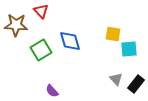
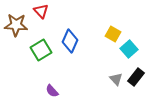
yellow square: rotated 21 degrees clockwise
blue diamond: rotated 40 degrees clockwise
cyan square: rotated 36 degrees counterclockwise
black rectangle: moved 7 px up
